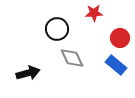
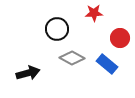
gray diamond: rotated 35 degrees counterclockwise
blue rectangle: moved 9 px left, 1 px up
